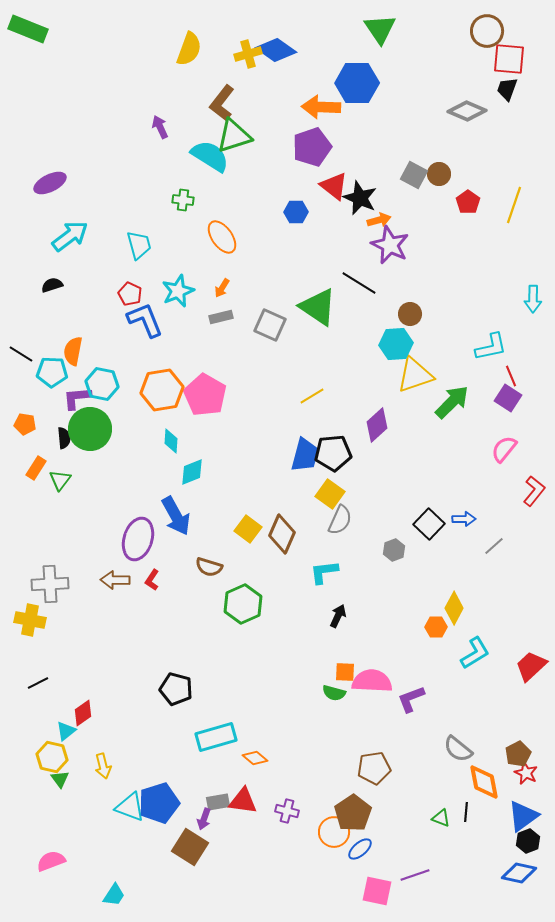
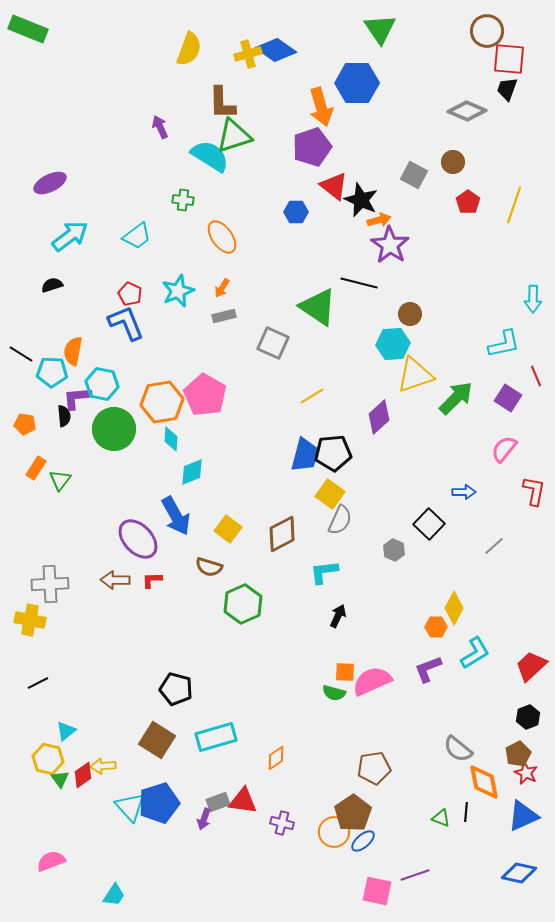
brown L-shape at (222, 103): rotated 39 degrees counterclockwise
orange arrow at (321, 107): rotated 108 degrees counterclockwise
brown circle at (439, 174): moved 14 px right, 12 px up
black star at (360, 198): moved 1 px right, 2 px down
cyan trapezoid at (139, 245): moved 2 px left, 9 px up; rotated 68 degrees clockwise
purple star at (390, 245): rotated 9 degrees clockwise
black line at (359, 283): rotated 18 degrees counterclockwise
gray rectangle at (221, 317): moved 3 px right, 1 px up
blue L-shape at (145, 320): moved 19 px left, 3 px down
gray square at (270, 325): moved 3 px right, 18 px down
cyan hexagon at (396, 344): moved 3 px left
cyan L-shape at (491, 347): moved 13 px right, 3 px up
red line at (511, 376): moved 25 px right
orange hexagon at (162, 390): moved 12 px down
green arrow at (452, 402): moved 4 px right, 4 px up
purple diamond at (377, 425): moved 2 px right, 8 px up
green circle at (90, 429): moved 24 px right
black semicircle at (64, 438): moved 22 px up
cyan diamond at (171, 441): moved 2 px up
red L-shape at (534, 491): rotated 28 degrees counterclockwise
blue arrow at (464, 519): moved 27 px up
yellow square at (248, 529): moved 20 px left
brown diamond at (282, 534): rotated 39 degrees clockwise
purple ellipse at (138, 539): rotated 60 degrees counterclockwise
gray hexagon at (394, 550): rotated 15 degrees counterclockwise
red L-shape at (152, 580): rotated 55 degrees clockwise
pink semicircle at (372, 681): rotated 27 degrees counterclockwise
purple L-shape at (411, 699): moved 17 px right, 30 px up
red diamond at (83, 713): moved 62 px down
yellow hexagon at (52, 757): moved 4 px left, 2 px down
orange diamond at (255, 758): moved 21 px right; rotated 75 degrees counterclockwise
yellow arrow at (103, 766): rotated 100 degrees clockwise
gray rectangle at (218, 802): rotated 10 degrees counterclockwise
cyan triangle at (130, 807): rotated 28 degrees clockwise
purple cross at (287, 811): moved 5 px left, 12 px down
blue triangle at (523, 816): rotated 12 degrees clockwise
black hexagon at (528, 841): moved 124 px up
brown square at (190, 847): moved 33 px left, 107 px up
blue ellipse at (360, 849): moved 3 px right, 8 px up
